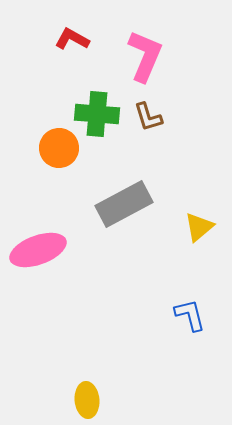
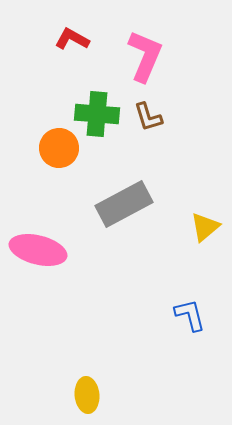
yellow triangle: moved 6 px right
pink ellipse: rotated 34 degrees clockwise
yellow ellipse: moved 5 px up
